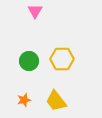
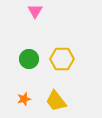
green circle: moved 2 px up
orange star: moved 1 px up
